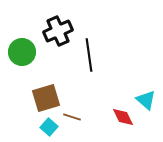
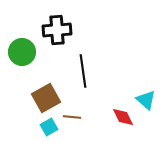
black cross: moved 1 px left, 1 px up; rotated 20 degrees clockwise
black line: moved 6 px left, 16 px down
brown square: rotated 12 degrees counterclockwise
brown line: rotated 12 degrees counterclockwise
cyan square: rotated 18 degrees clockwise
